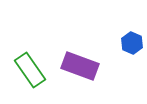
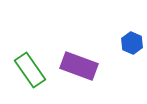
purple rectangle: moved 1 px left
